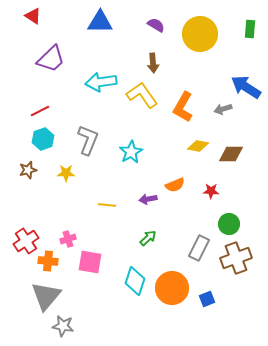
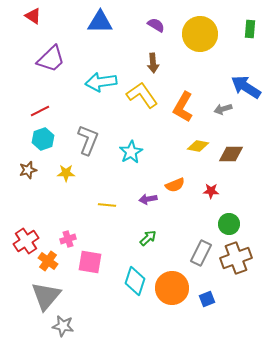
gray rectangle: moved 2 px right, 5 px down
orange cross: rotated 30 degrees clockwise
